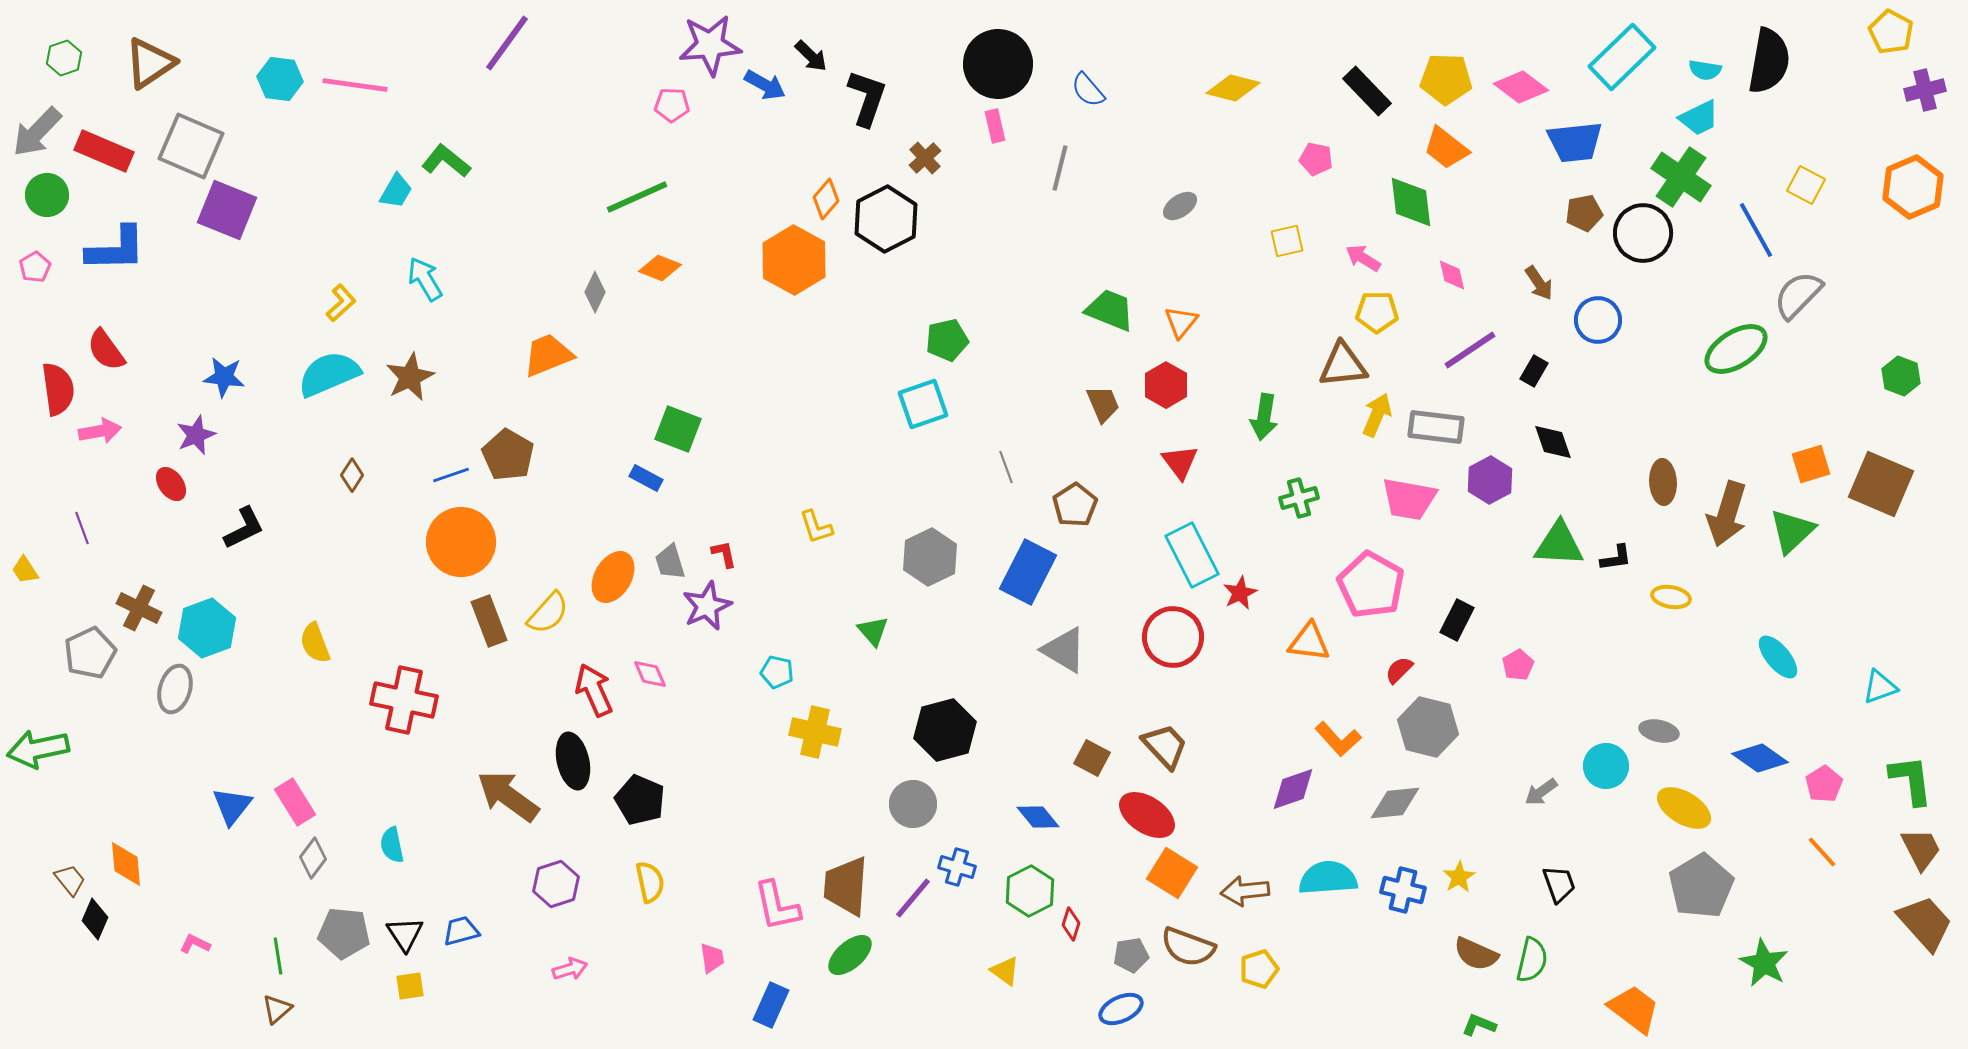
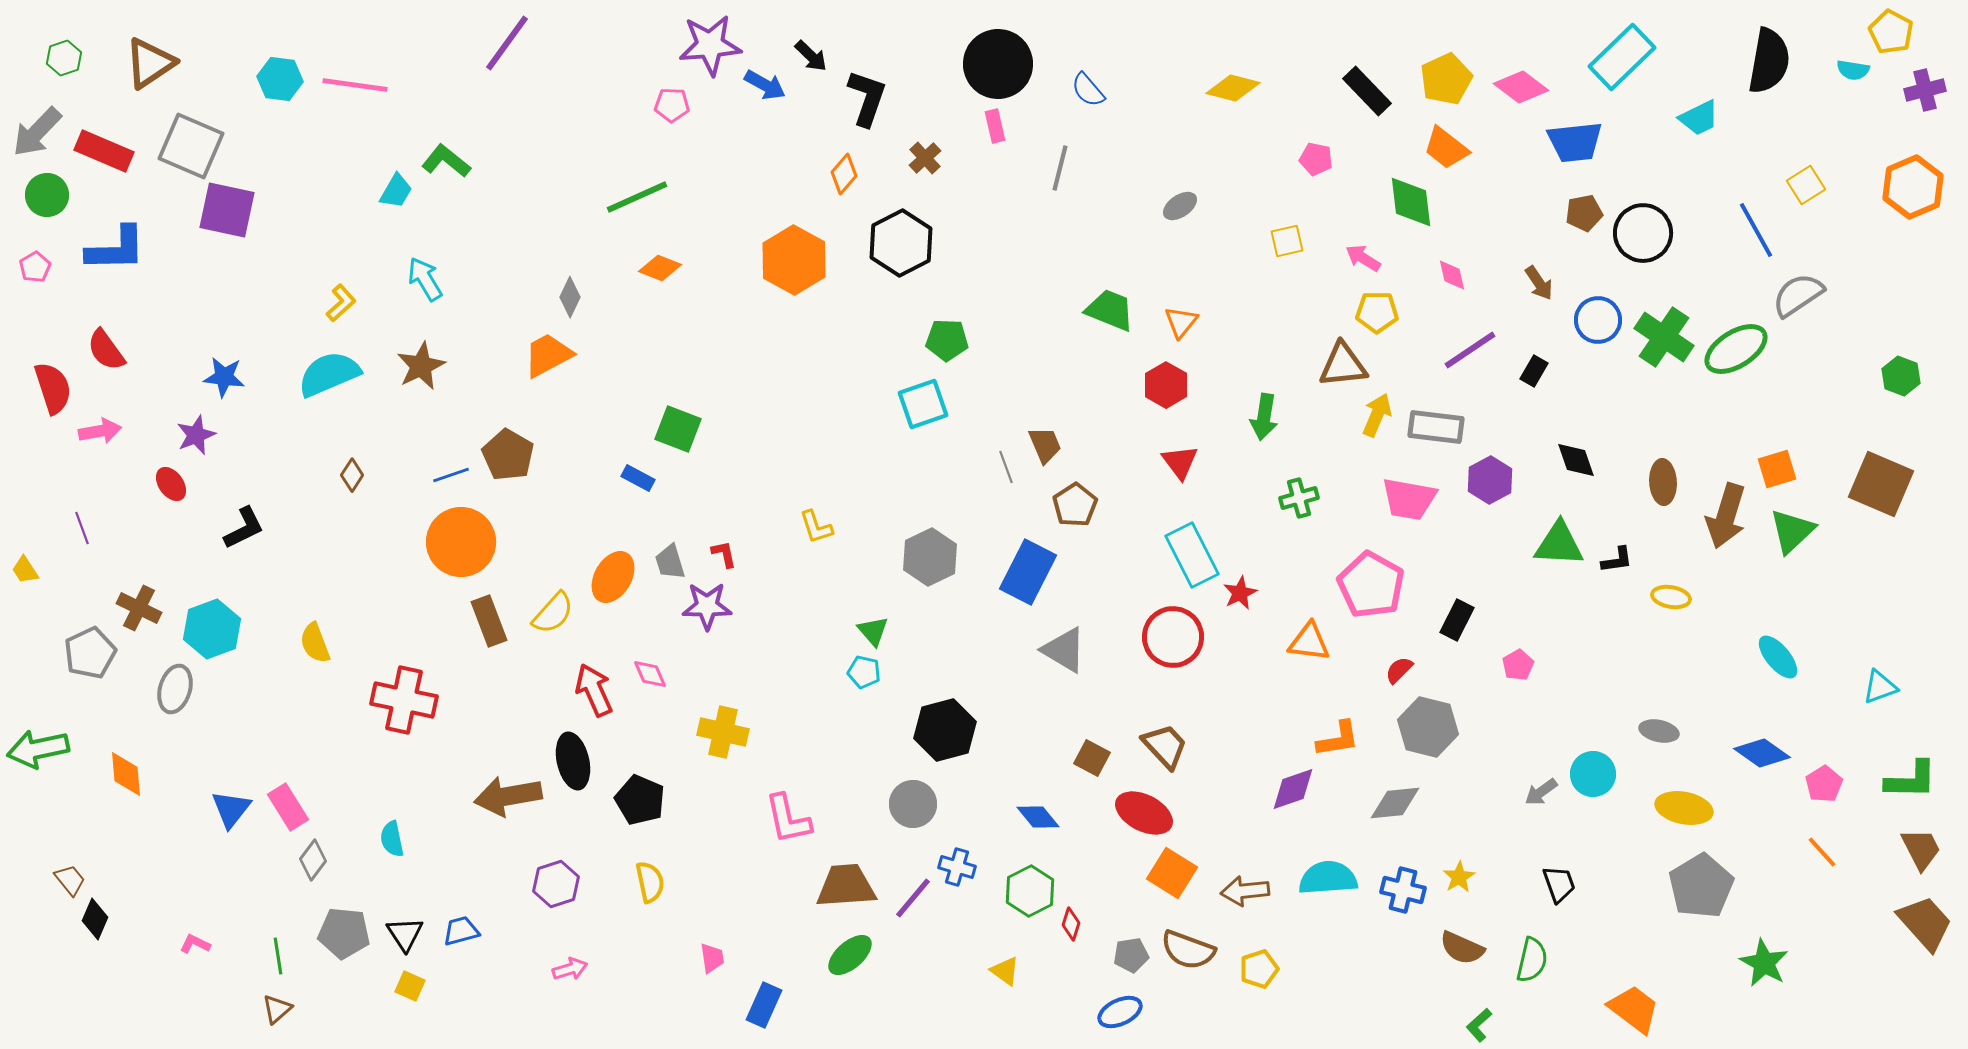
cyan semicircle at (1705, 70): moved 148 px right
yellow pentagon at (1446, 79): rotated 27 degrees counterclockwise
green cross at (1681, 177): moved 17 px left, 160 px down
yellow square at (1806, 185): rotated 30 degrees clockwise
orange diamond at (826, 199): moved 18 px right, 25 px up
purple square at (227, 210): rotated 10 degrees counterclockwise
black hexagon at (886, 219): moved 15 px right, 24 px down
gray diamond at (595, 292): moved 25 px left, 5 px down
gray semicircle at (1798, 295): rotated 12 degrees clockwise
green pentagon at (947, 340): rotated 15 degrees clockwise
orange trapezoid at (548, 355): rotated 6 degrees counterclockwise
brown star at (410, 377): moved 11 px right, 11 px up
red semicircle at (58, 389): moved 5 px left, 1 px up; rotated 10 degrees counterclockwise
brown trapezoid at (1103, 404): moved 58 px left, 41 px down
black diamond at (1553, 442): moved 23 px right, 18 px down
orange square at (1811, 464): moved 34 px left, 5 px down
blue rectangle at (646, 478): moved 8 px left
brown arrow at (1727, 514): moved 1 px left, 2 px down
black L-shape at (1616, 558): moved 1 px right, 2 px down
purple star at (707, 606): rotated 24 degrees clockwise
yellow semicircle at (548, 613): moved 5 px right
cyan hexagon at (207, 628): moved 5 px right, 1 px down
cyan pentagon at (777, 672): moved 87 px right
yellow cross at (815, 732): moved 92 px left
orange L-shape at (1338, 739): rotated 57 degrees counterclockwise
blue diamond at (1760, 758): moved 2 px right, 5 px up
cyan circle at (1606, 766): moved 13 px left, 8 px down
green L-shape at (1911, 780): rotated 98 degrees clockwise
brown arrow at (508, 796): rotated 46 degrees counterclockwise
pink rectangle at (295, 802): moved 7 px left, 5 px down
blue triangle at (232, 806): moved 1 px left, 3 px down
yellow ellipse at (1684, 808): rotated 20 degrees counterclockwise
red ellipse at (1147, 815): moved 3 px left, 2 px up; rotated 6 degrees counterclockwise
cyan semicircle at (392, 845): moved 6 px up
gray diamond at (313, 858): moved 2 px down
orange diamond at (126, 864): moved 90 px up
brown trapezoid at (846, 886): rotated 82 degrees clockwise
pink L-shape at (777, 906): moved 11 px right, 87 px up
brown semicircle at (1188, 947): moved 3 px down
brown semicircle at (1476, 954): moved 14 px left, 6 px up
yellow square at (410, 986): rotated 32 degrees clockwise
blue rectangle at (771, 1005): moved 7 px left
blue ellipse at (1121, 1009): moved 1 px left, 3 px down
green L-shape at (1479, 1025): rotated 64 degrees counterclockwise
